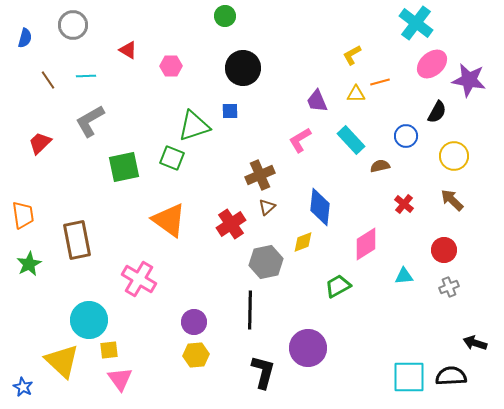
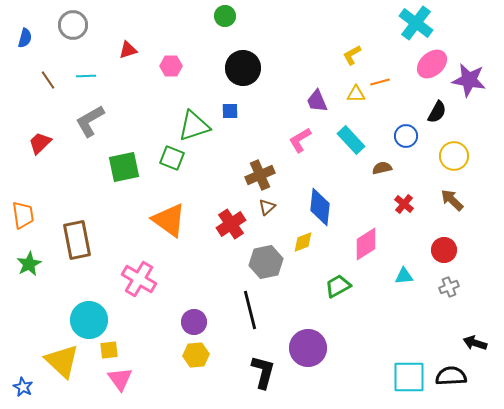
red triangle at (128, 50): rotated 48 degrees counterclockwise
brown semicircle at (380, 166): moved 2 px right, 2 px down
black line at (250, 310): rotated 15 degrees counterclockwise
